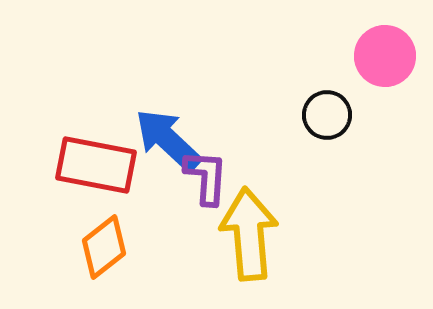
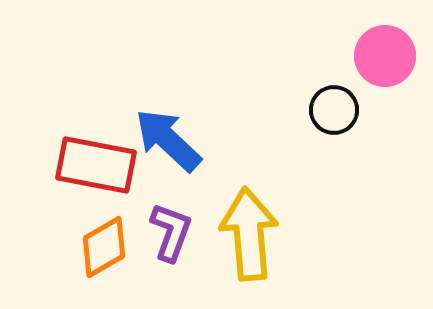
black circle: moved 7 px right, 5 px up
purple L-shape: moved 35 px left, 55 px down; rotated 16 degrees clockwise
orange diamond: rotated 8 degrees clockwise
